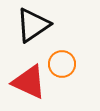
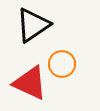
red triangle: moved 1 px right, 1 px down
